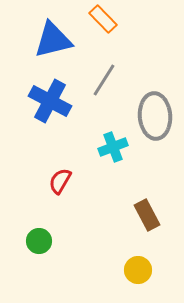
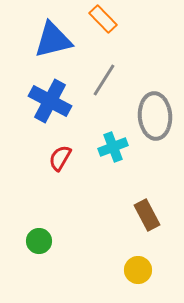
red semicircle: moved 23 px up
